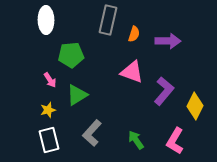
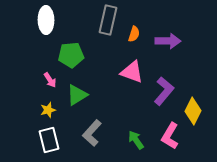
yellow diamond: moved 2 px left, 5 px down
pink L-shape: moved 5 px left, 5 px up
